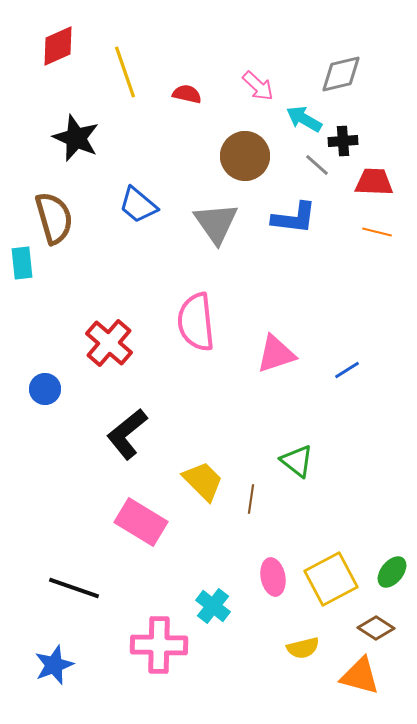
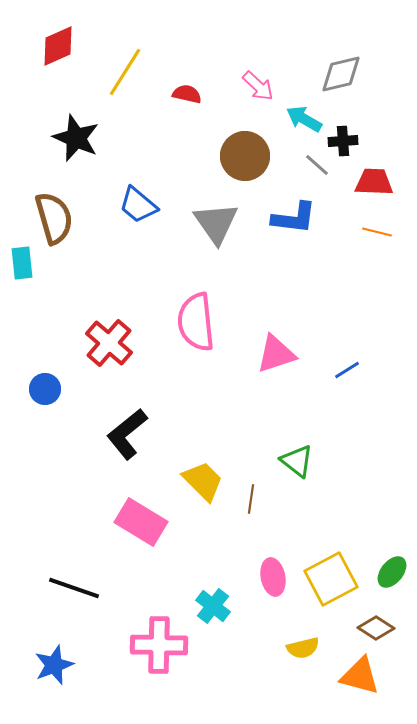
yellow line: rotated 51 degrees clockwise
